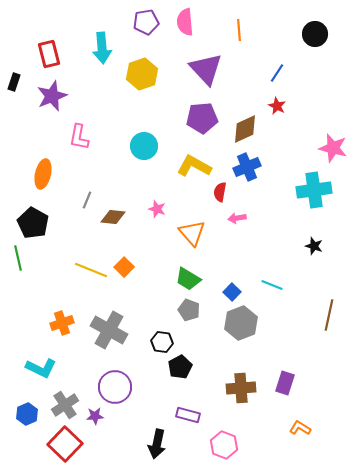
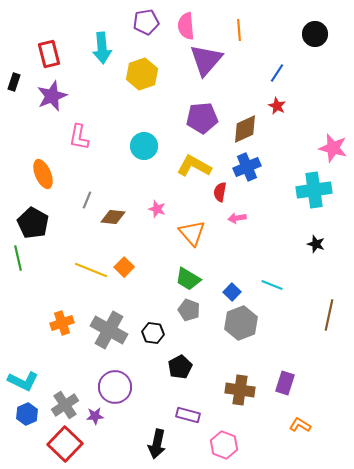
pink semicircle at (185, 22): moved 1 px right, 4 px down
purple triangle at (206, 69): moved 9 px up; rotated 24 degrees clockwise
orange ellipse at (43, 174): rotated 36 degrees counterclockwise
black star at (314, 246): moved 2 px right, 2 px up
black hexagon at (162, 342): moved 9 px left, 9 px up
cyan L-shape at (41, 368): moved 18 px left, 13 px down
brown cross at (241, 388): moved 1 px left, 2 px down; rotated 12 degrees clockwise
orange L-shape at (300, 428): moved 3 px up
